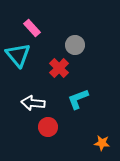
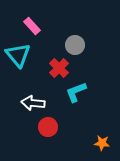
pink rectangle: moved 2 px up
cyan L-shape: moved 2 px left, 7 px up
